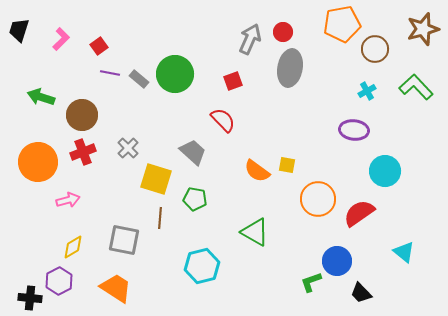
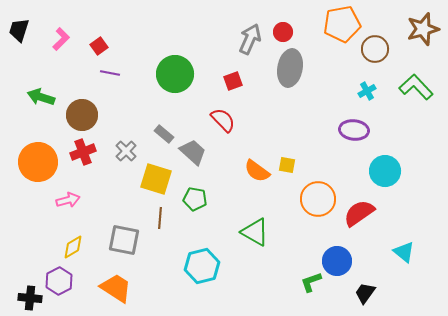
gray rectangle at (139, 79): moved 25 px right, 55 px down
gray cross at (128, 148): moved 2 px left, 3 px down
black trapezoid at (361, 293): moved 4 px right; rotated 80 degrees clockwise
